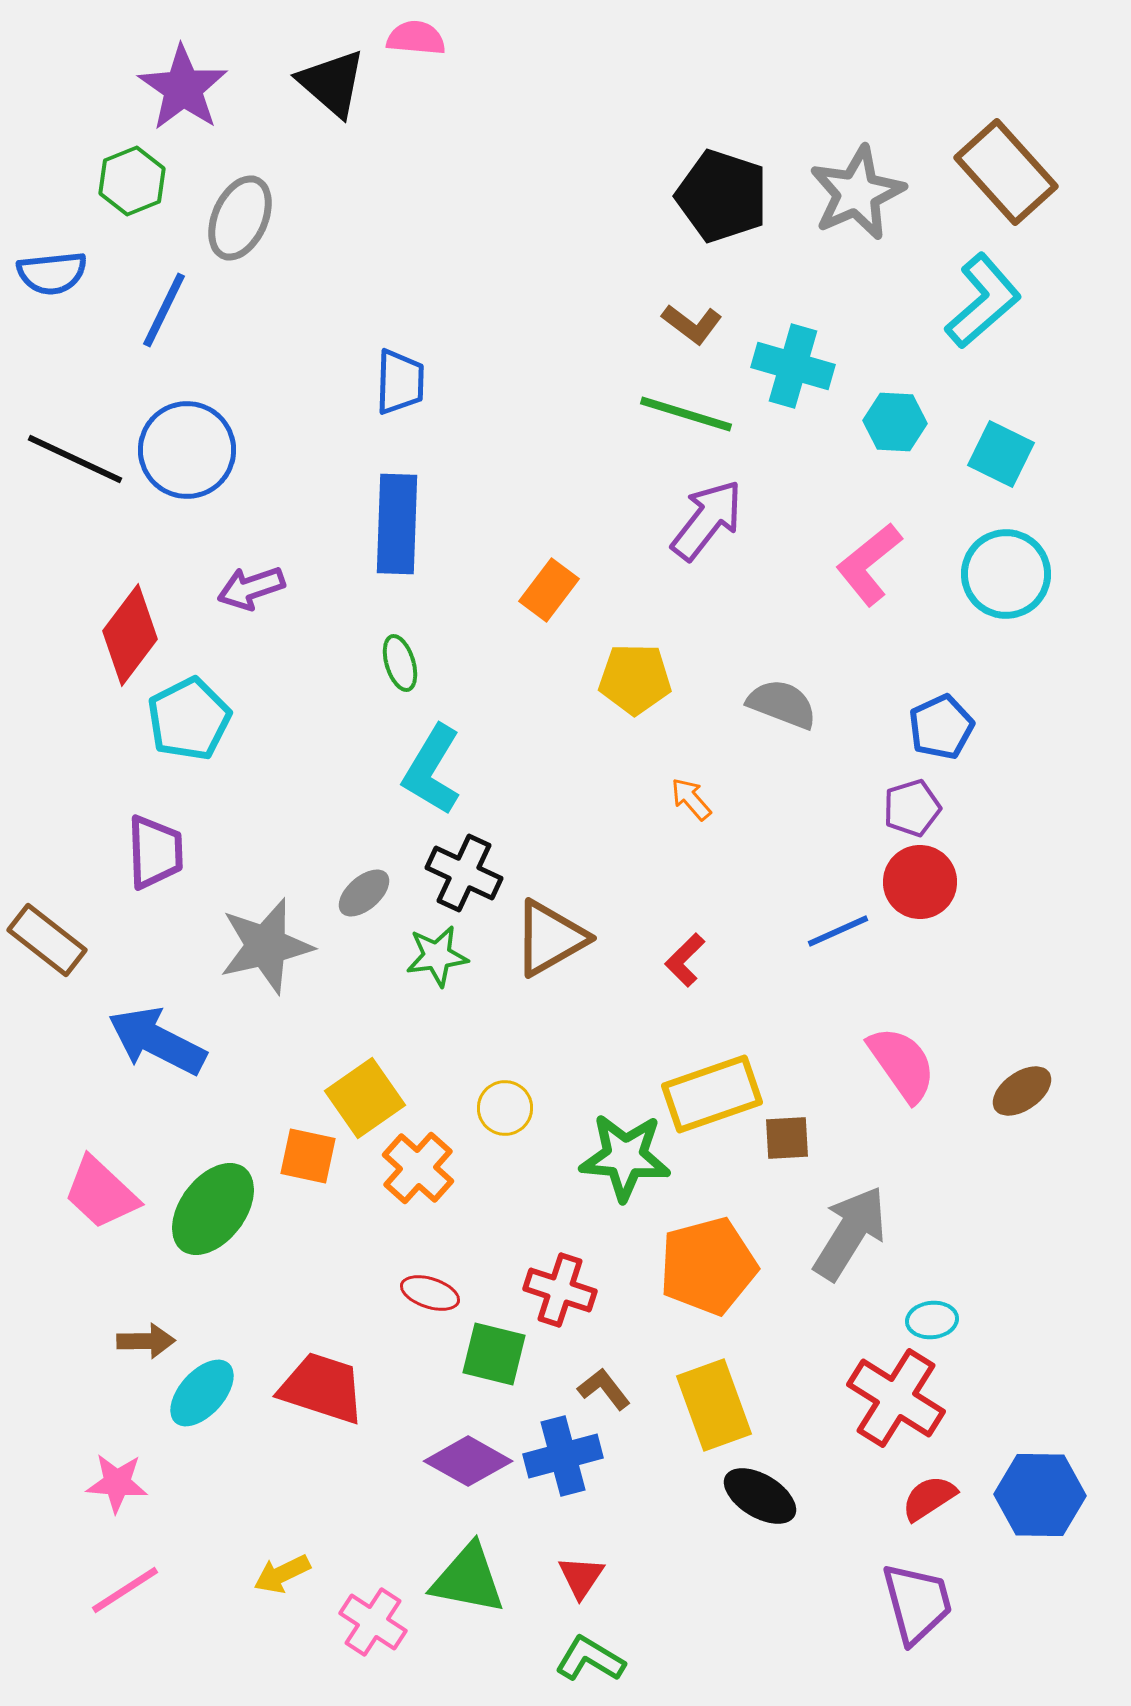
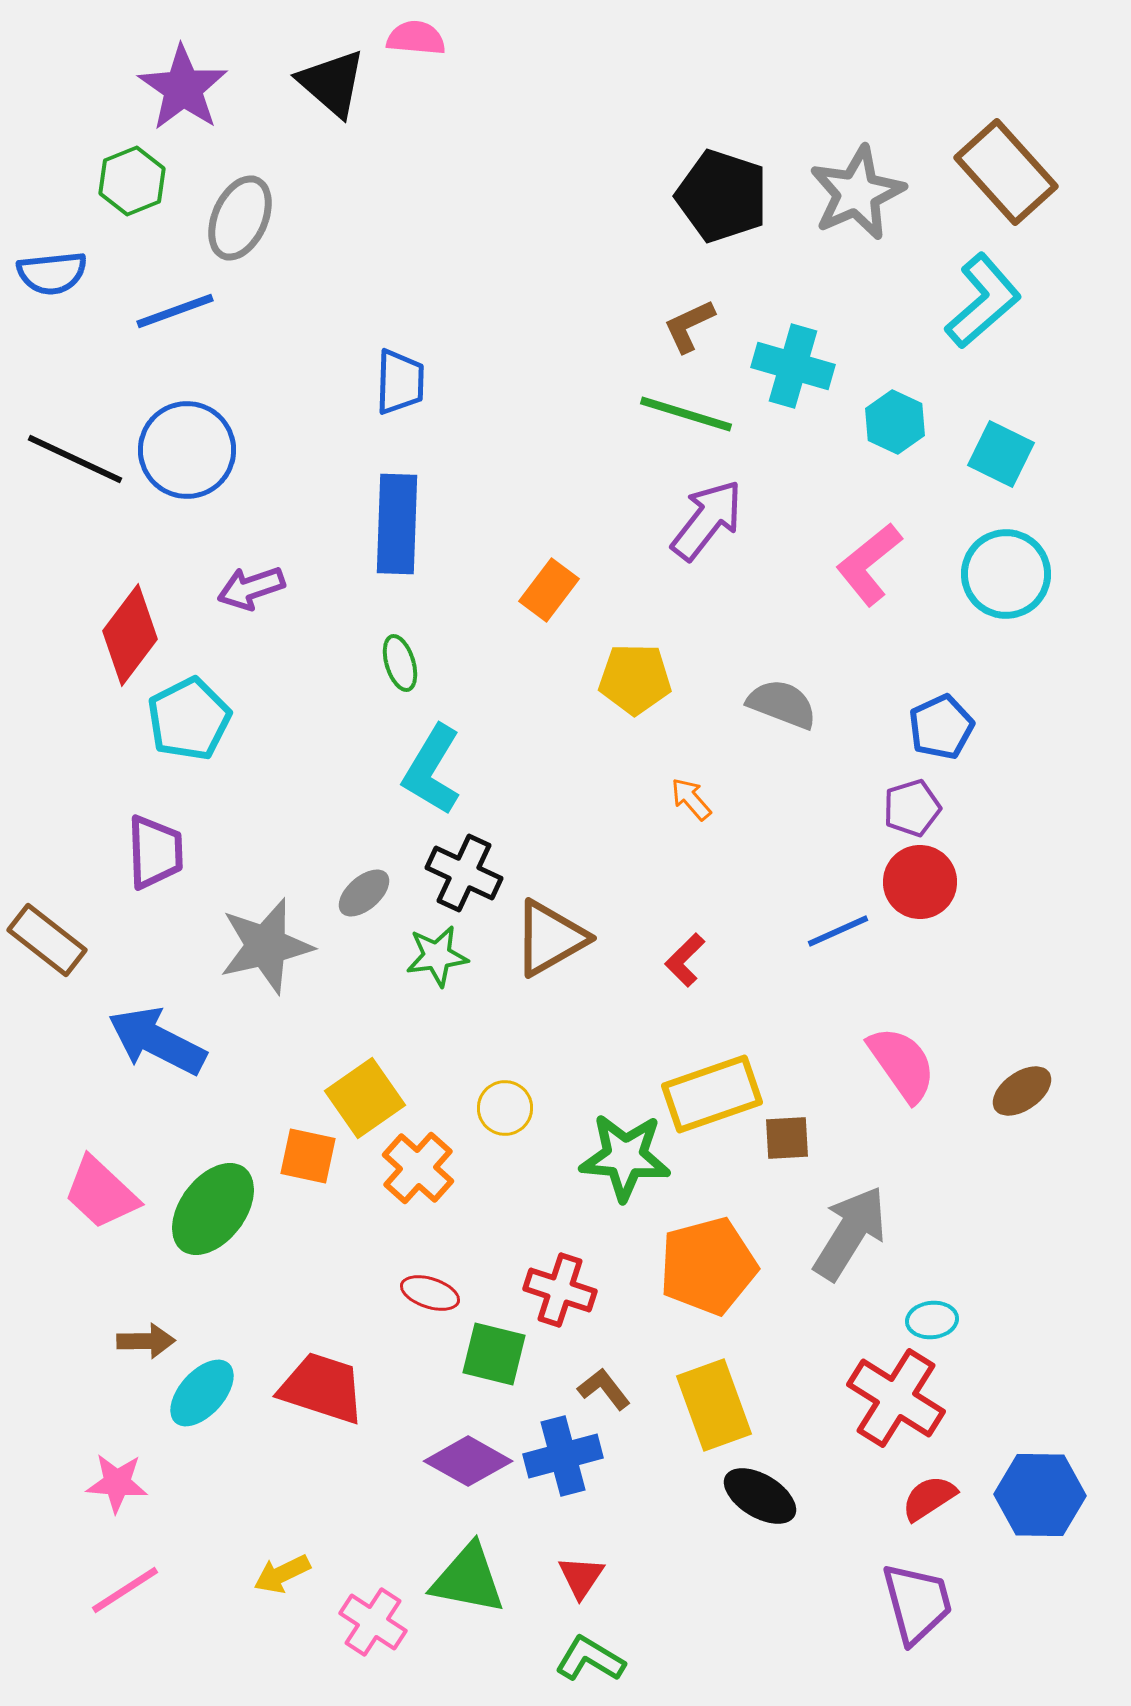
blue line at (164, 310): moved 11 px right, 1 px down; rotated 44 degrees clockwise
brown L-shape at (692, 324): moved 3 px left, 2 px down; rotated 118 degrees clockwise
cyan hexagon at (895, 422): rotated 22 degrees clockwise
